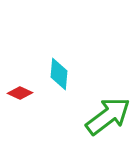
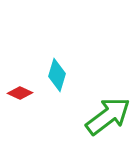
cyan diamond: moved 2 px left, 1 px down; rotated 12 degrees clockwise
